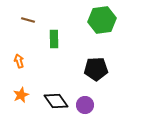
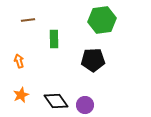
brown line: rotated 24 degrees counterclockwise
black pentagon: moved 3 px left, 9 px up
